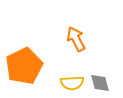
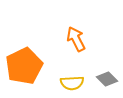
gray diamond: moved 7 px right, 4 px up; rotated 30 degrees counterclockwise
